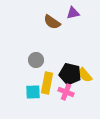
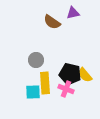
yellow rectangle: moved 2 px left; rotated 15 degrees counterclockwise
pink cross: moved 3 px up
